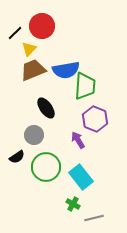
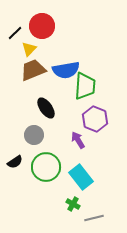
black semicircle: moved 2 px left, 5 px down
